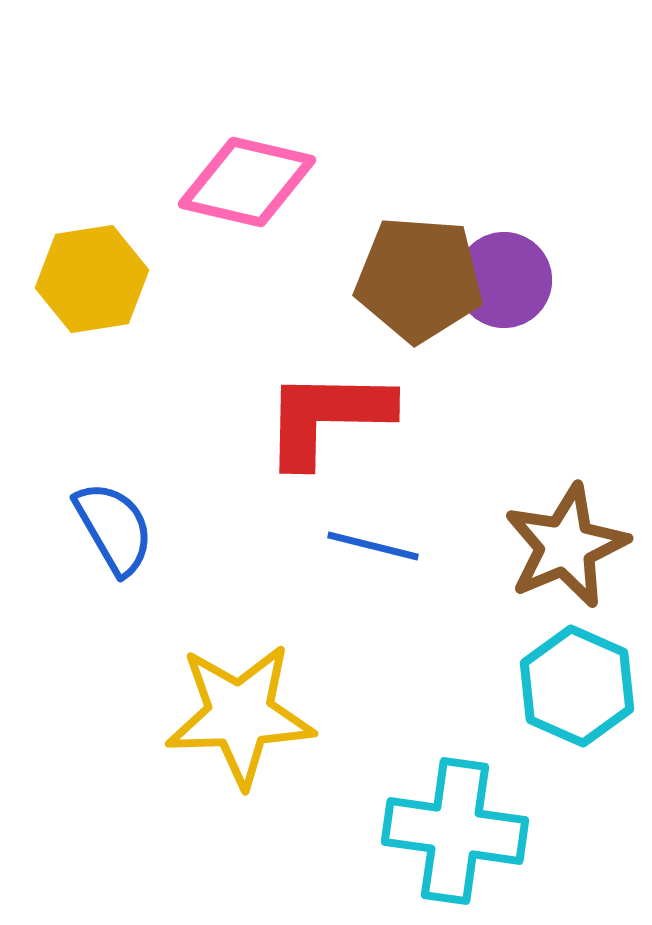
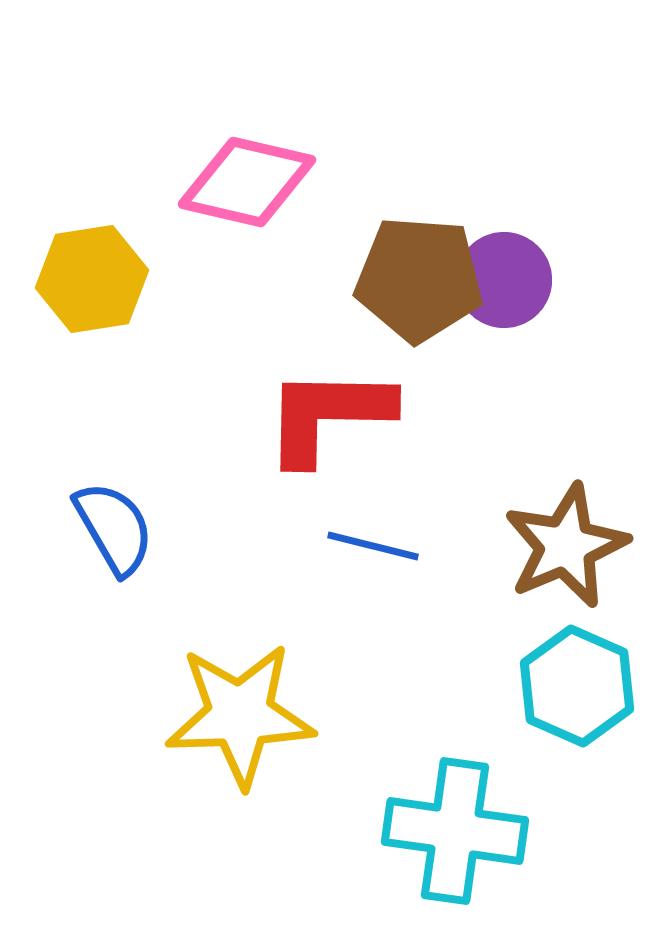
red L-shape: moved 1 px right, 2 px up
